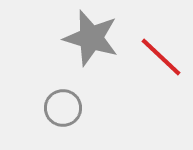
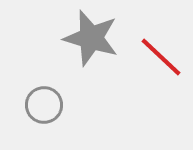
gray circle: moved 19 px left, 3 px up
